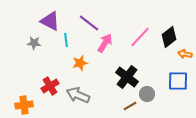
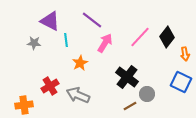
purple line: moved 3 px right, 3 px up
black diamond: moved 2 px left; rotated 15 degrees counterclockwise
orange arrow: rotated 112 degrees counterclockwise
orange star: rotated 14 degrees counterclockwise
blue square: moved 3 px right, 1 px down; rotated 25 degrees clockwise
